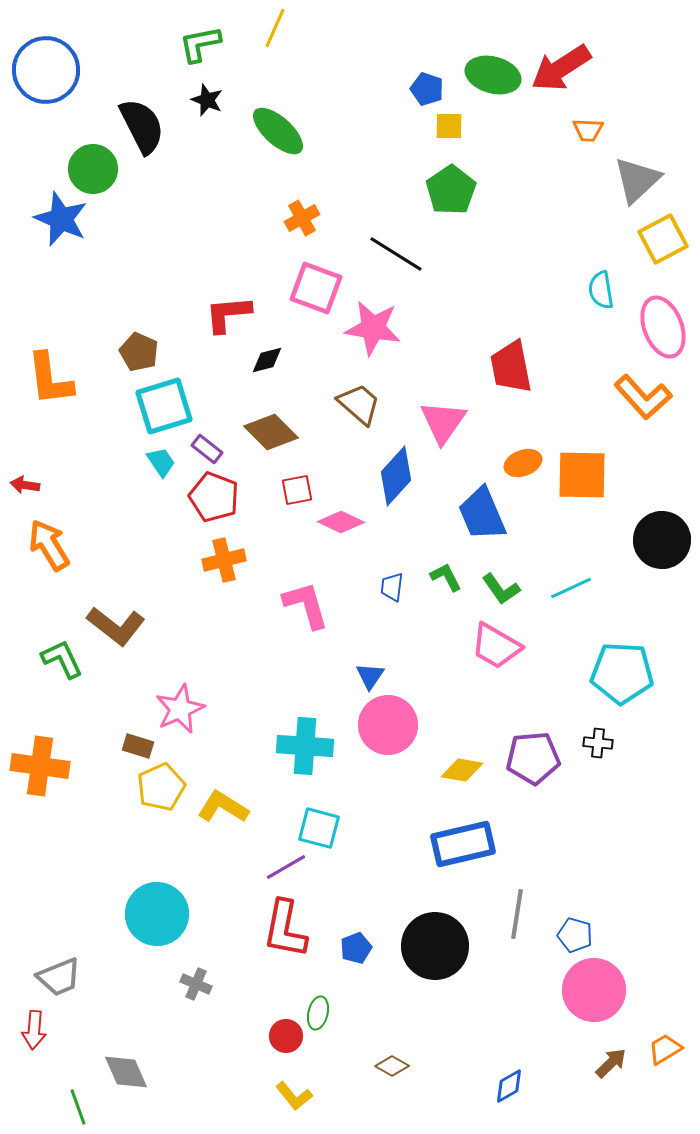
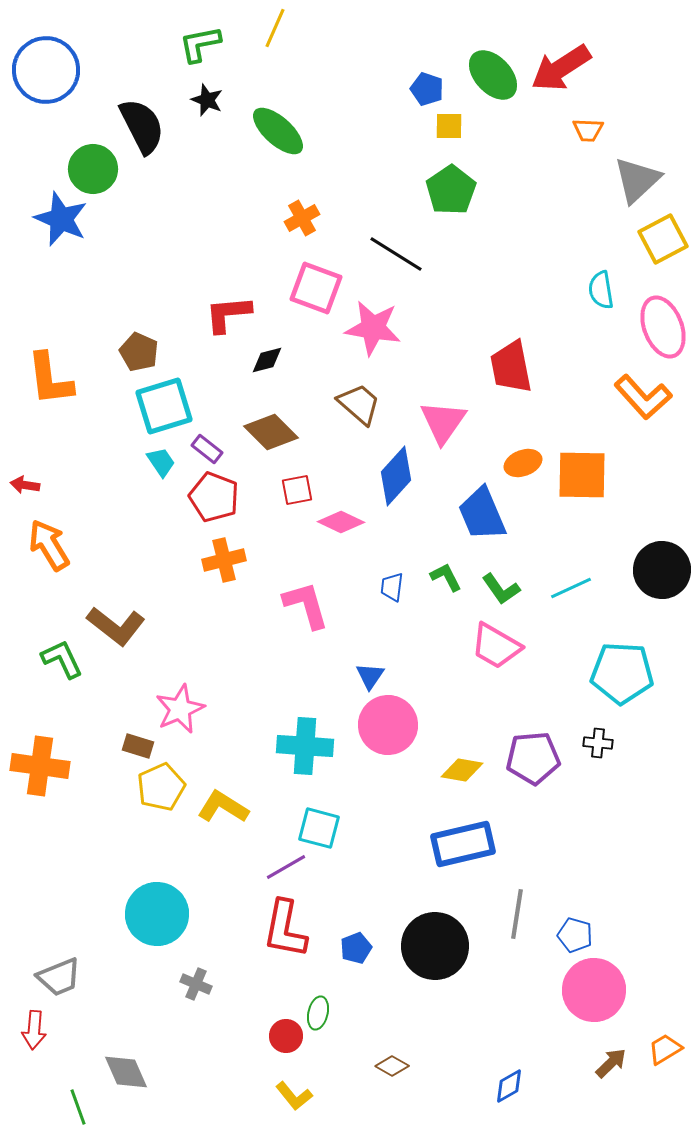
green ellipse at (493, 75): rotated 32 degrees clockwise
black circle at (662, 540): moved 30 px down
